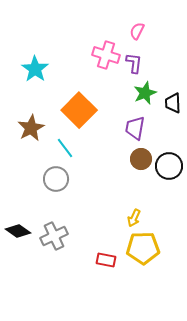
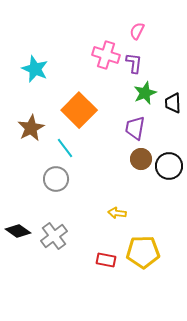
cyan star: rotated 12 degrees counterclockwise
yellow arrow: moved 17 px left, 5 px up; rotated 72 degrees clockwise
gray cross: rotated 12 degrees counterclockwise
yellow pentagon: moved 4 px down
